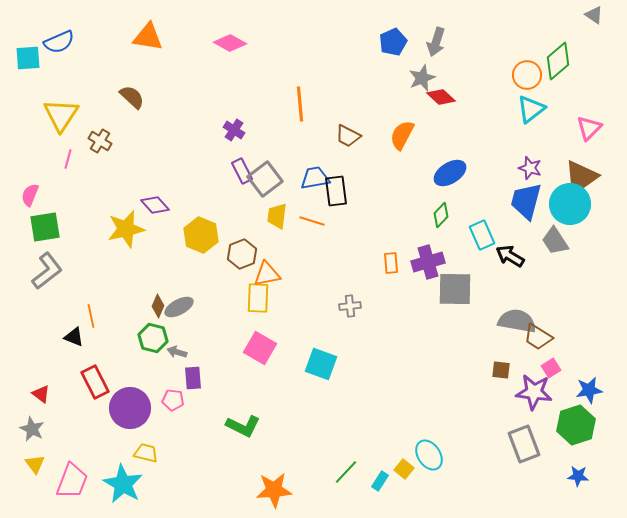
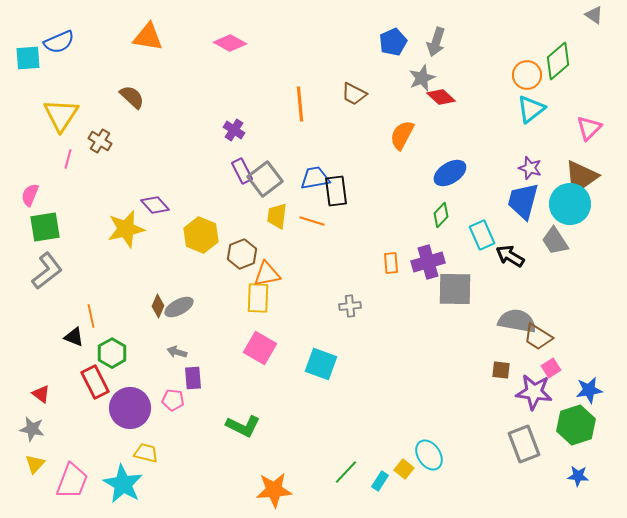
brown trapezoid at (348, 136): moved 6 px right, 42 px up
blue trapezoid at (526, 201): moved 3 px left
green hexagon at (153, 338): moved 41 px left, 15 px down; rotated 16 degrees clockwise
gray star at (32, 429): rotated 15 degrees counterclockwise
yellow triangle at (35, 464): rotated 20 degrees clockwise
